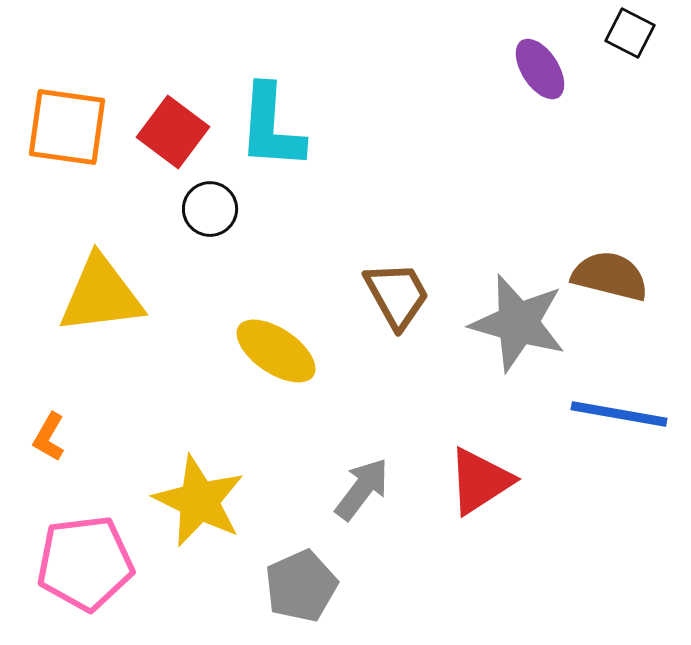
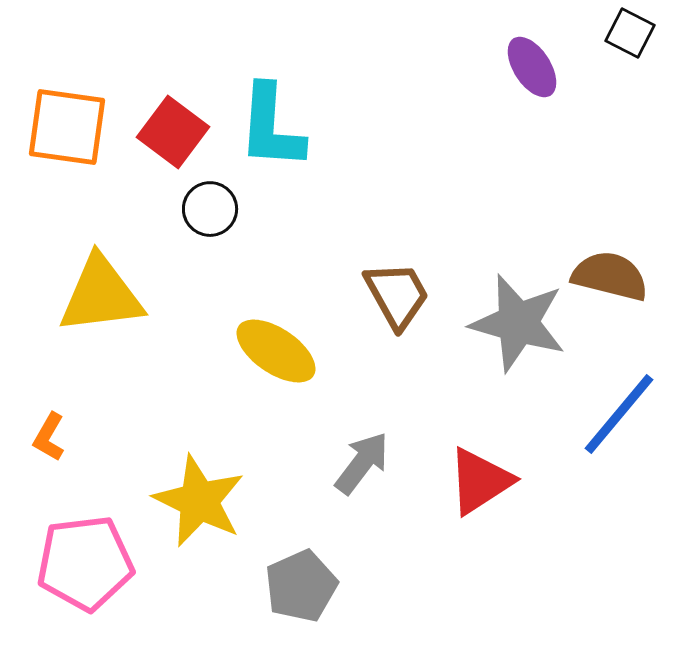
purple ellipse: moved 8 px left, 2 px up
blue line: rotated 60 degrees counterclockwise
gray arrow: moved 26 px up
